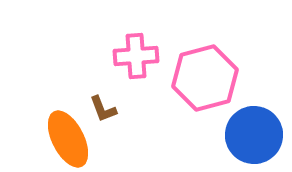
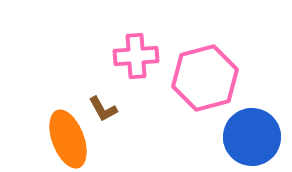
brown L-shape: rotated 8 degrees counterclockwise
blue circle: moved 2 px left, 2 px down
orange ellipse: rotated 6 degrees clockwise
